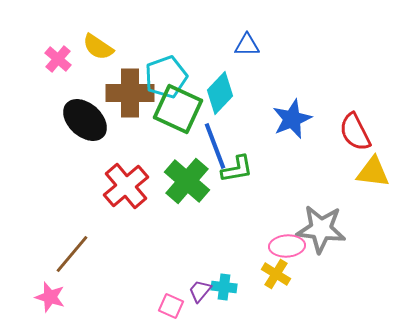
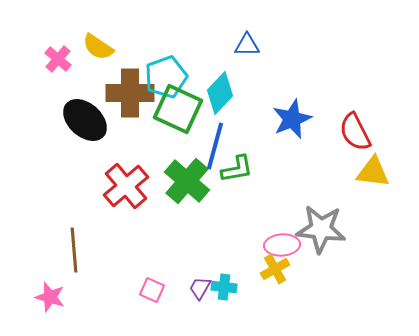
blue line: rotated 36 degrees clockwise
pink ellipse: moved 5 px left, 1 px up
brown line: moved 2 px right, 4 px up; rotated 45 degrees counterclockwise
yellow cross: moved 1 px left, 5 px up; rotated 28 degrees clockwise
purple trapezoid: moved 3 px up; rotated 10 degrees counterclockwise
pink square: moved 19 px left, 16 px up
